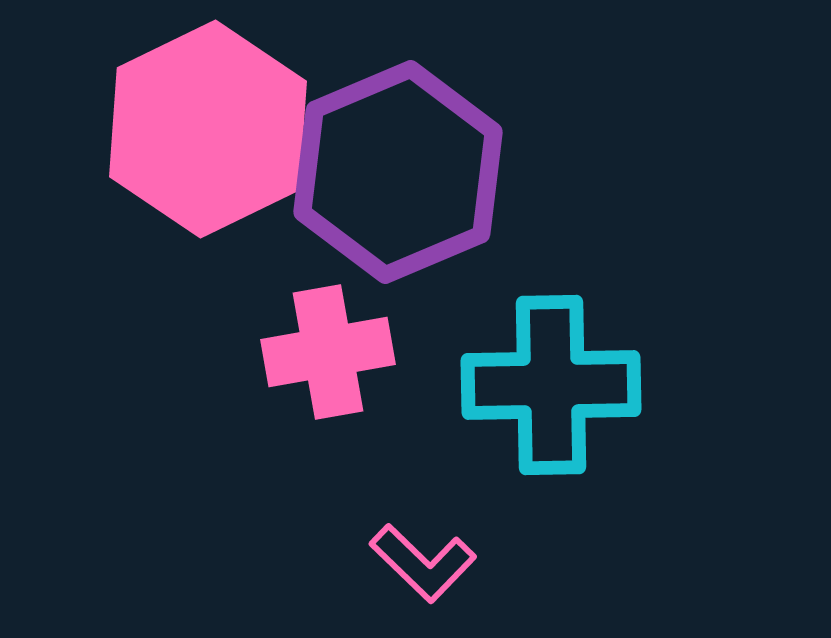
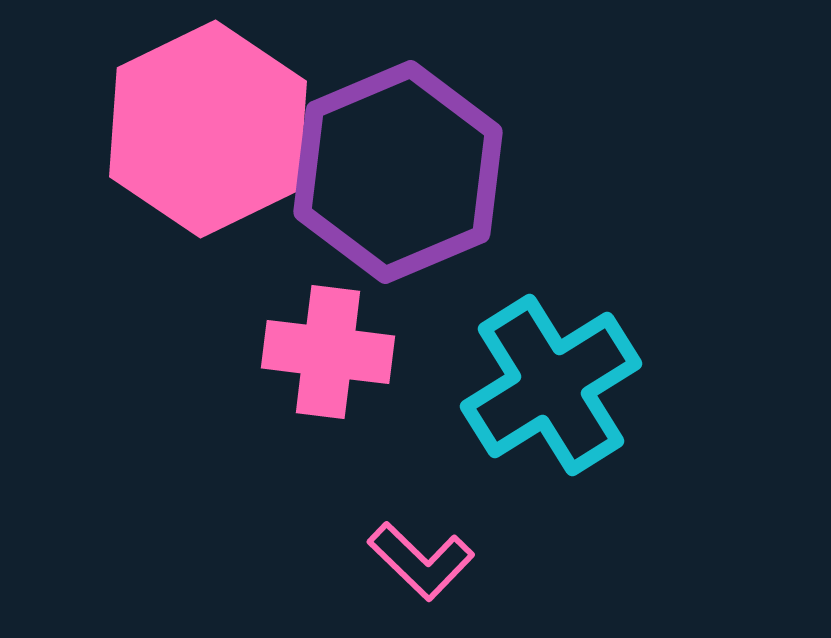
pink cross: rotated 17 degrees clockwise
cyan cross: rotated 31 degrees counterclockwise
pink L-shape: moved 2 px left, 2 px up
